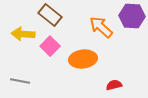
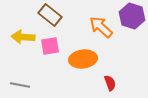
purple hexagon: rotated 15 degrees clockwise
yellow arrow: moved 3 px down
pink square: rotated 36 degrees clockwise
gray line: moved 4 px down
red semicircle: moved 4 px left, 2 px up; rotated 84 degrees clockwise
